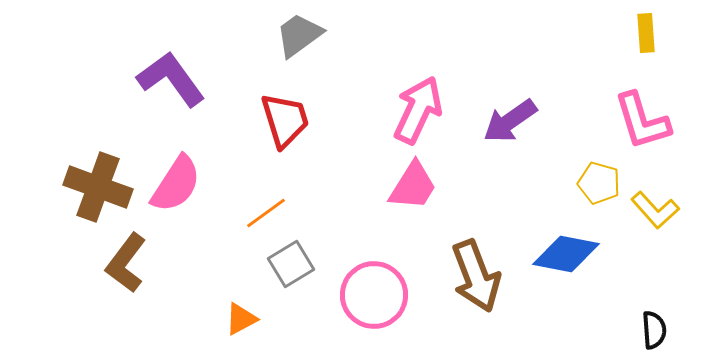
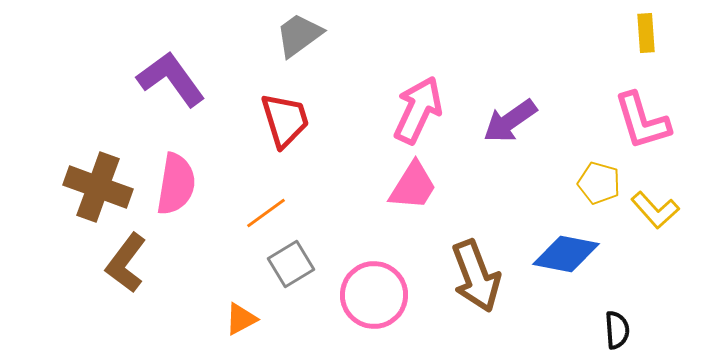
pink semicircle: rotated 24 degrees counterclockwise
black semicircle: moved 37 px left
